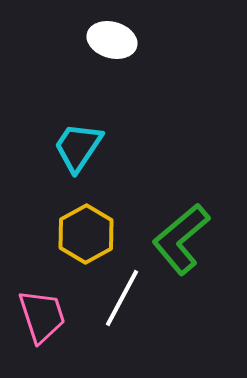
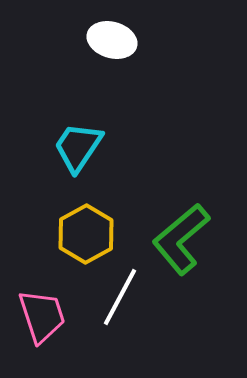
white line: moved 2 px left, 1 px up
